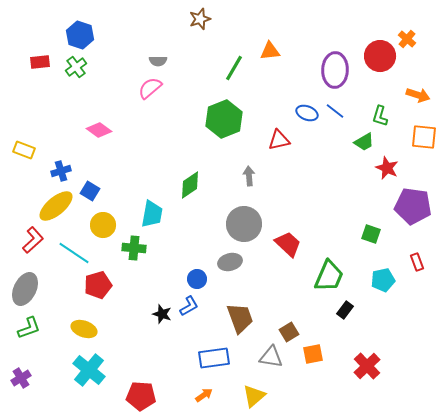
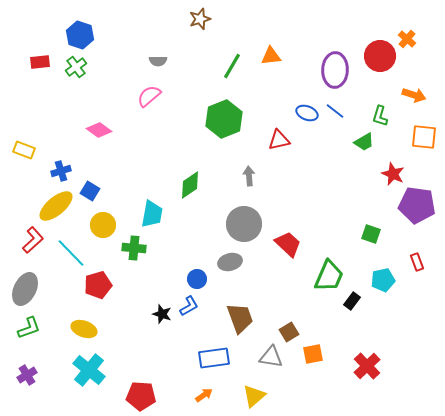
orange triangle at (270, 51): moved 1 px right, 5 px down
green line at (234, 68): moved 2 px left, 2 px up
pink semicircle at (150, 88): moved 1 px left, 8 px down
orange arrow at (418, 95): moved 4 px left
red star at (387, 168): moved 6 px right, 6 px down
purple pentagon at (413, 206): moved 4 px right, 1 px up
cyan line at (74, 253): moved 3 px left; rotated 12 degrees clockwise
black rectangle at (345, 310): moved 7 px right, 9 px up
purple cross at (21, 378): moved 6 px right, 3 px up
